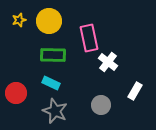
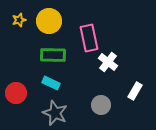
gray star: moved 2 px down
